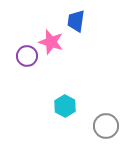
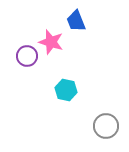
blue trapezoid: rotated 30 degrees counterclockwise
cyan hexagon: moved 1 px right, 16 px up; rotated 15 degrees counterclockwise
